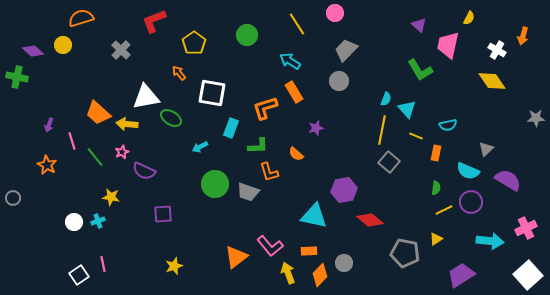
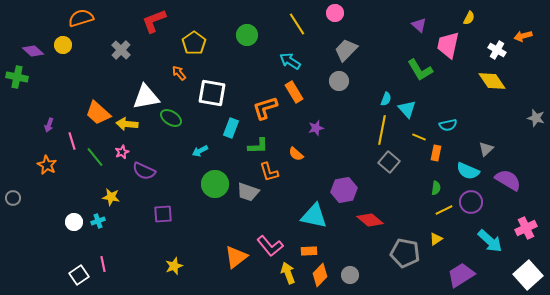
orange arrow at (523, 36): rotated 60 degrees clockwise
gray star at (536, 118): rotated 18 degrees clockwise
yellow line at (416, 136): moved 3 px right, 1 px down
cyan arrow at (200, 147): moved 4 px down
cyan arrow at (490, 241): rotated 36 degrees clockwise
gray circle at (344, 263): moved 6 px right, 12 px down
